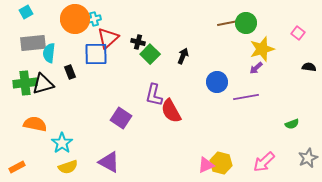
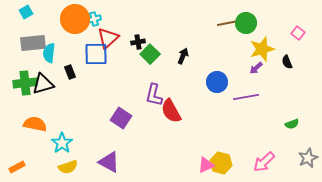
black cross: rotated 24 degrees counterclockwise
black semicircle: moved 22 px left, 5 px up; rotated 120 degrees counterclockwise
